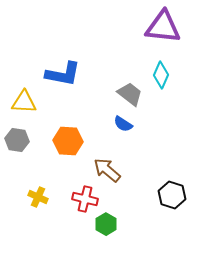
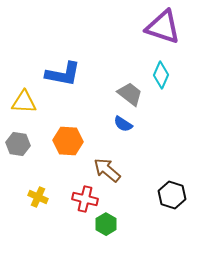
purple triangle: rotated 12 degrees clockwise
gray hexagon: moved 1 px right, 4 px down
